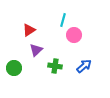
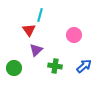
cyan line: moved 23 px left, 5 px up
red triangle: rotated 32 degrees counterclockwise
